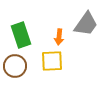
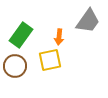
gray trapezoid: moved 2 px right, 3 px up
green rectangle: rotated 55 degrees clockwise
yellow square: moved 2 px left, 1 px up; rotated 10 degrees counterclockwise
